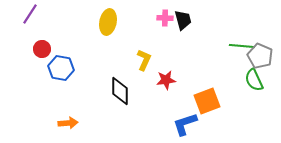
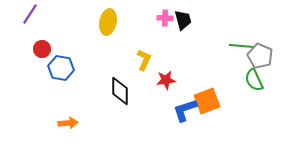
blue L-shape: moved 14 px up
